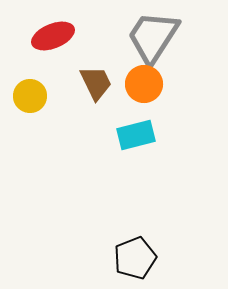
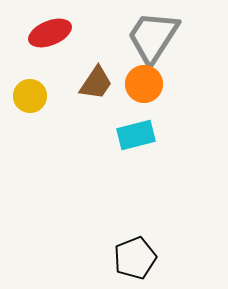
red ellipse: moved 3 px left, 3 px up
brown trapezoid: rotated 60 degrees clockwise
